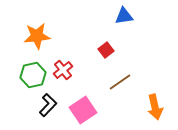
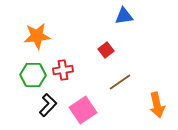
red cross: rotated 30 degrees clockwise
green hexagon: rotated 15 degrees clockwise
orange arrow: moved 2 px right, 2 px up
